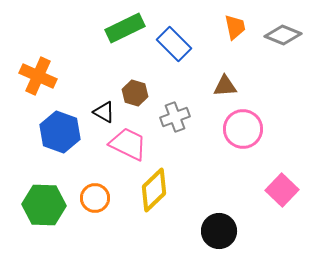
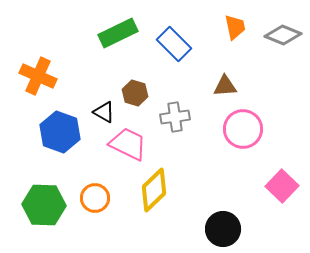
green rectangle: moved 7 px left, 5 px down
gray cross: rotated 12 degrees clockwise
pink square: moved 4 px up
black circle: moved 4 px right, 2 px up
